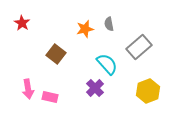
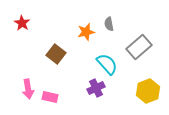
orange star: moved 1 px right, 3 px down
purple cross: moved 1 px right; rotated 18 degrees clockwise
